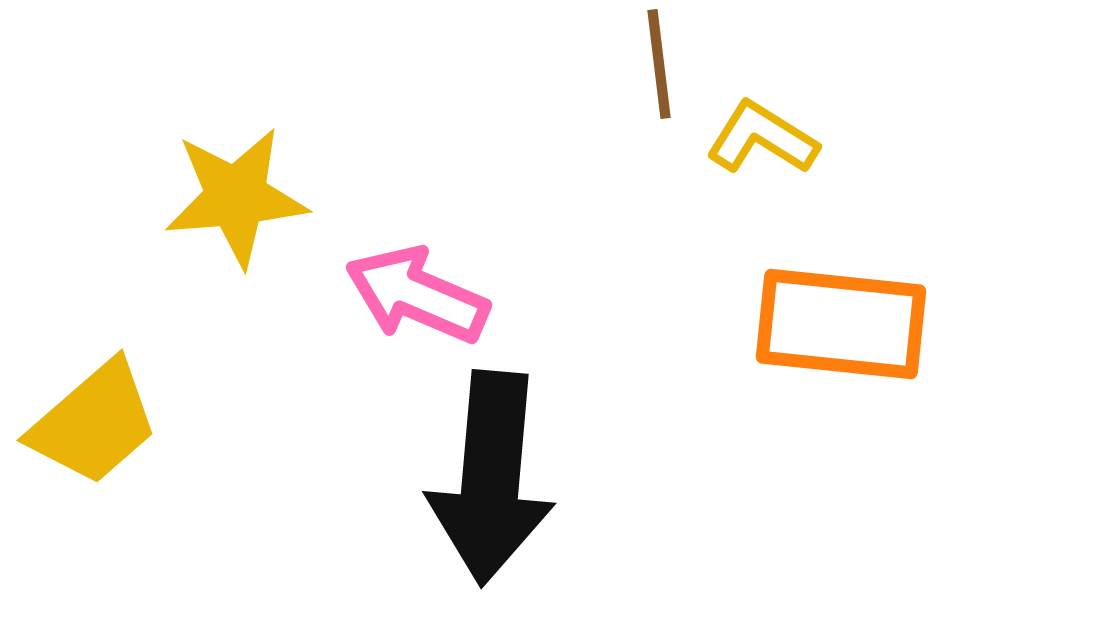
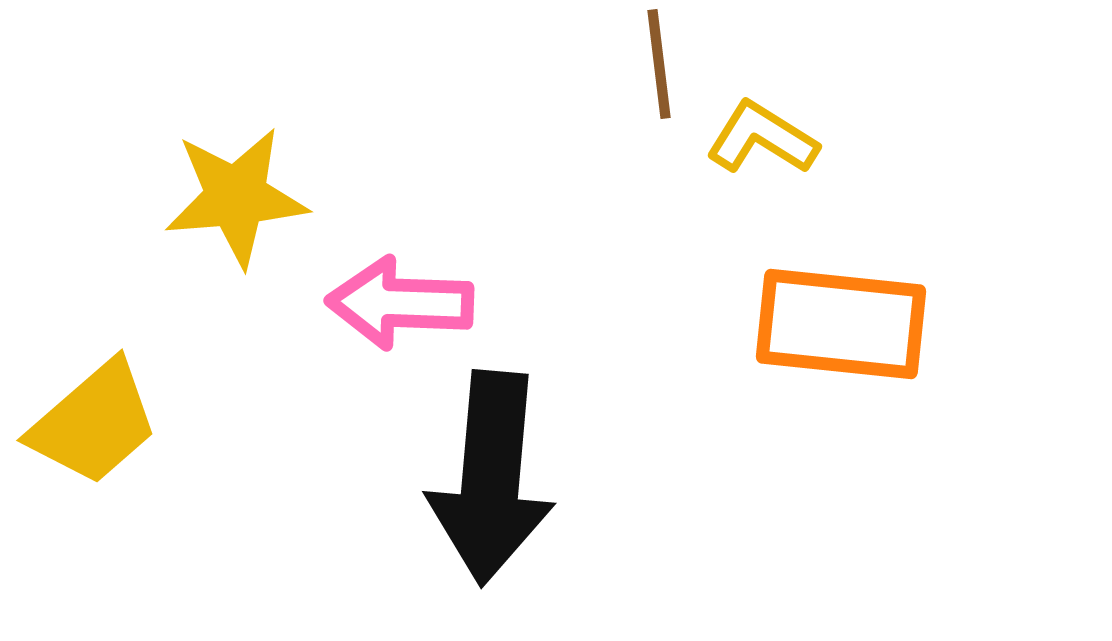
pink arrow: moved 17 px left, 8 px down; rotated 21 degrees counterclockwise
